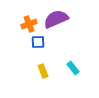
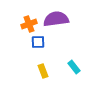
purple semicircle: rotated 15 degrees clockwise
cyan rectangle: moved 1 px right, 1 px up
